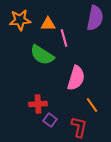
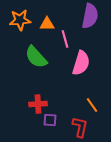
purple semicircle: moved 5 px left, 2 px up
orange triangle: moved 1 px left
pink line: moved 1 px right, 1 px down
green semicircle: moved 6 px left, 2 px down; rotated 15 degrees clockwise
pink semicircle: moved 5 px right, 15 px up
purple square: rotated 32 degrees counterclockwise
red L-shape: moved 1 px right
